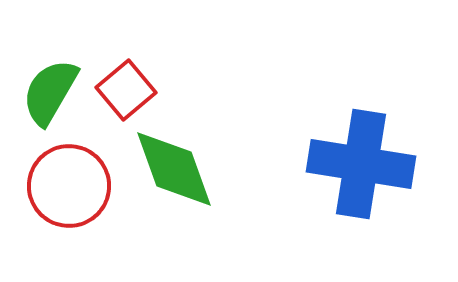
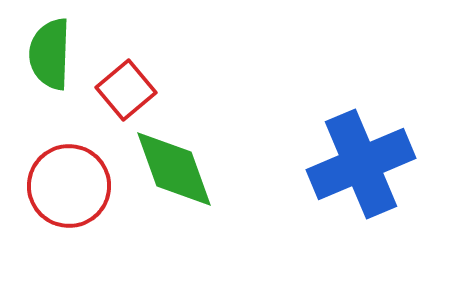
green semicircle: moved 38 px up; rotated 28 degrees counterclockwise
blue cross: rotated 32 degrees counterclockwise
